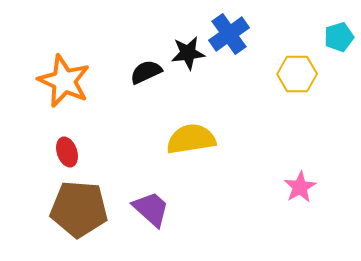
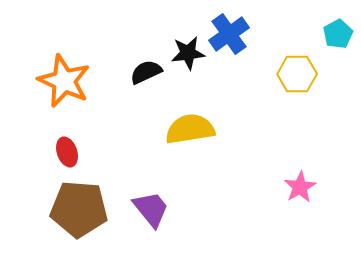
cyan pentagon: moved 1 px left, 3 px up; rotated 12 degrees counterclockwise
yellow semicircle: moved 1 px left, 10 px up
purple trapezoid: rotated 9 degrees clockwise
